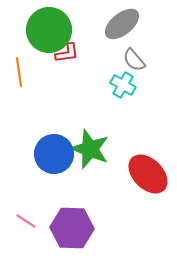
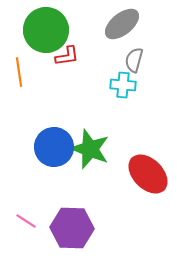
green circle: moved 3 px left
red L-shape: moved 3 px down
gray semicircle: rotated 55 degrees clockwise
cyan cross: rotated 25 degrees counterclockwise
blue circle: moved 7 px up
